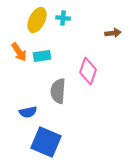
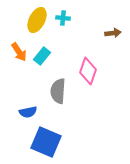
cyan rectangle: rotated 42 degrees counterclockwise
